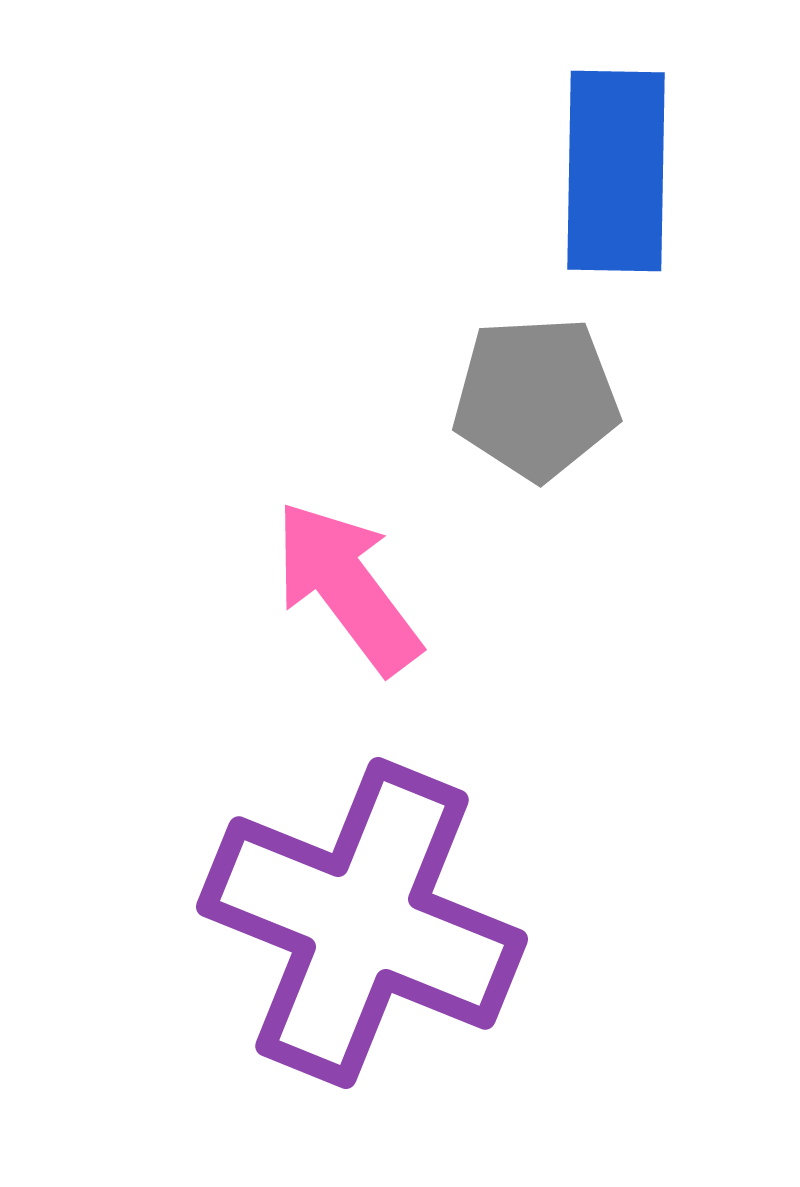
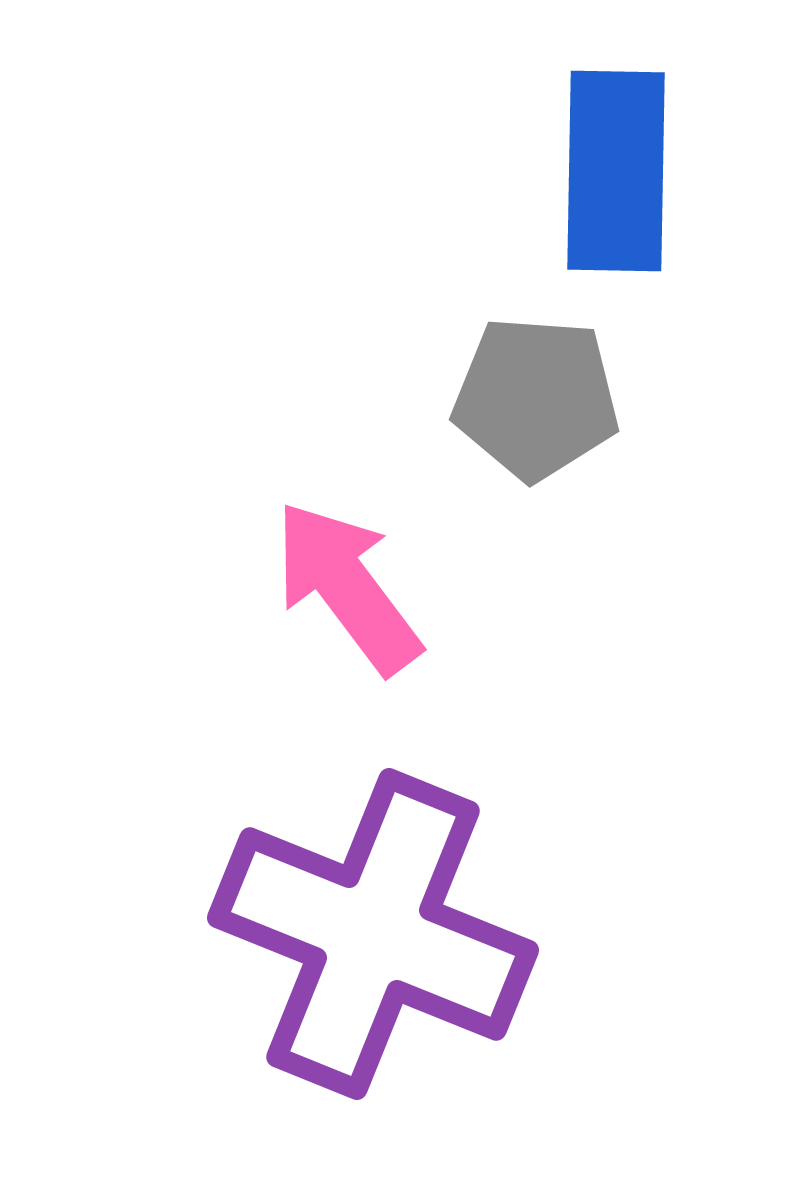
gray pentagon: rotated 7 degrees clockwise
purple cross: moved 11 px right, 11 px down
